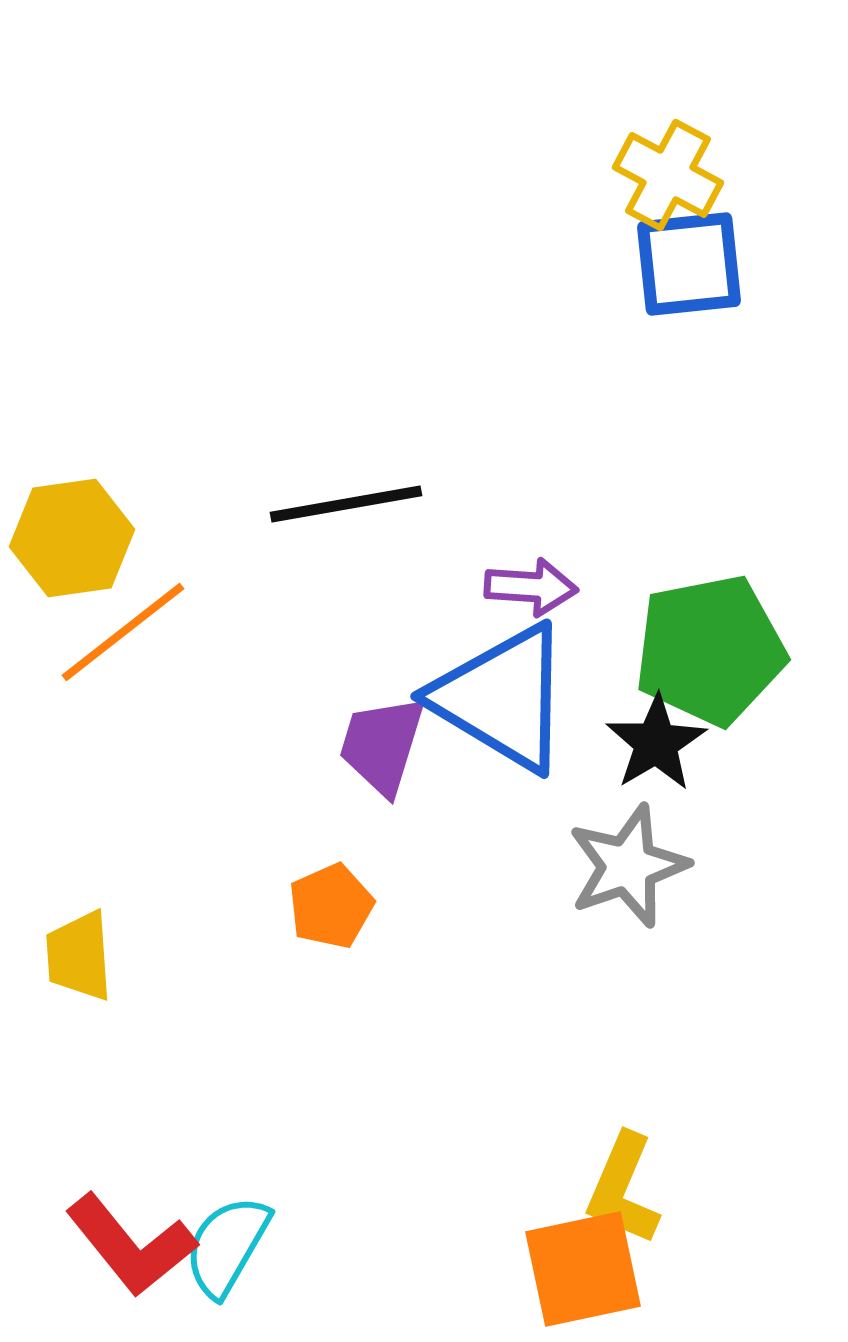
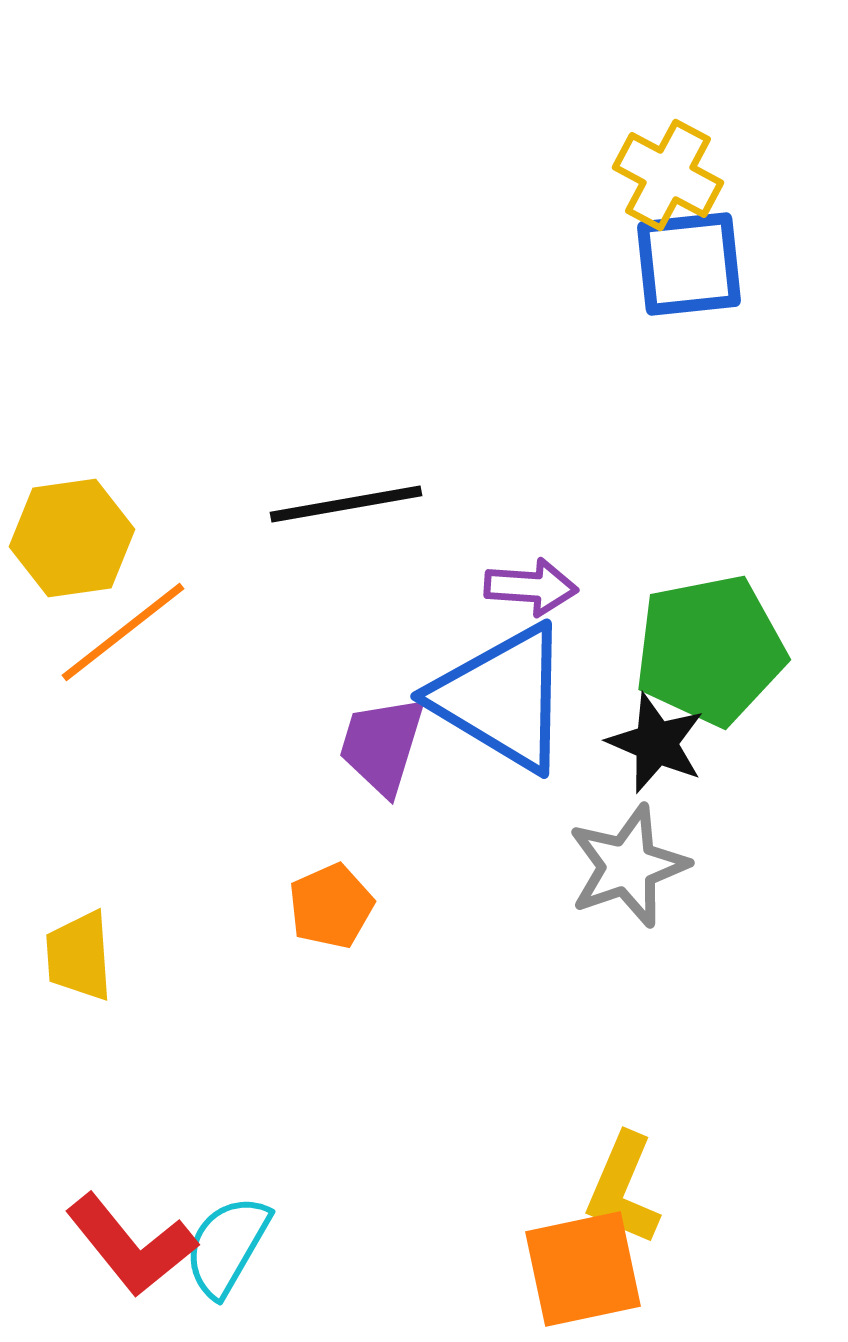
black star: rotated 18 degrees counterclockwise
